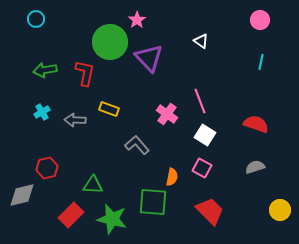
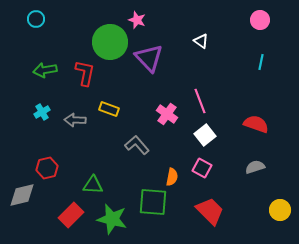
pink star: rotated 18 degrees counterclockwise
white square: rotated 20 degrees clockwise
